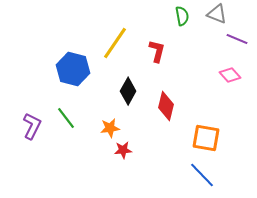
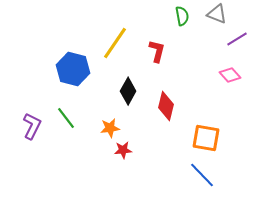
purple line: rotated 55 degrees counterclockwise
